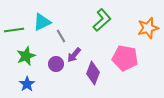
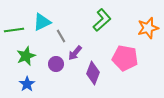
purple arrow: moved 1 px right, 2 px up
